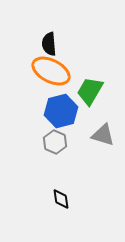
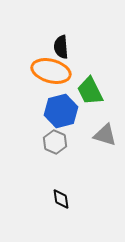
black semicircle: moved 12 px right, 3 px down
orange ellipse: rotated 12 degrees counterclockwise
green trapezoid: rotated 56 degrees counterclockwise
gray triangle: moved 2 px right
